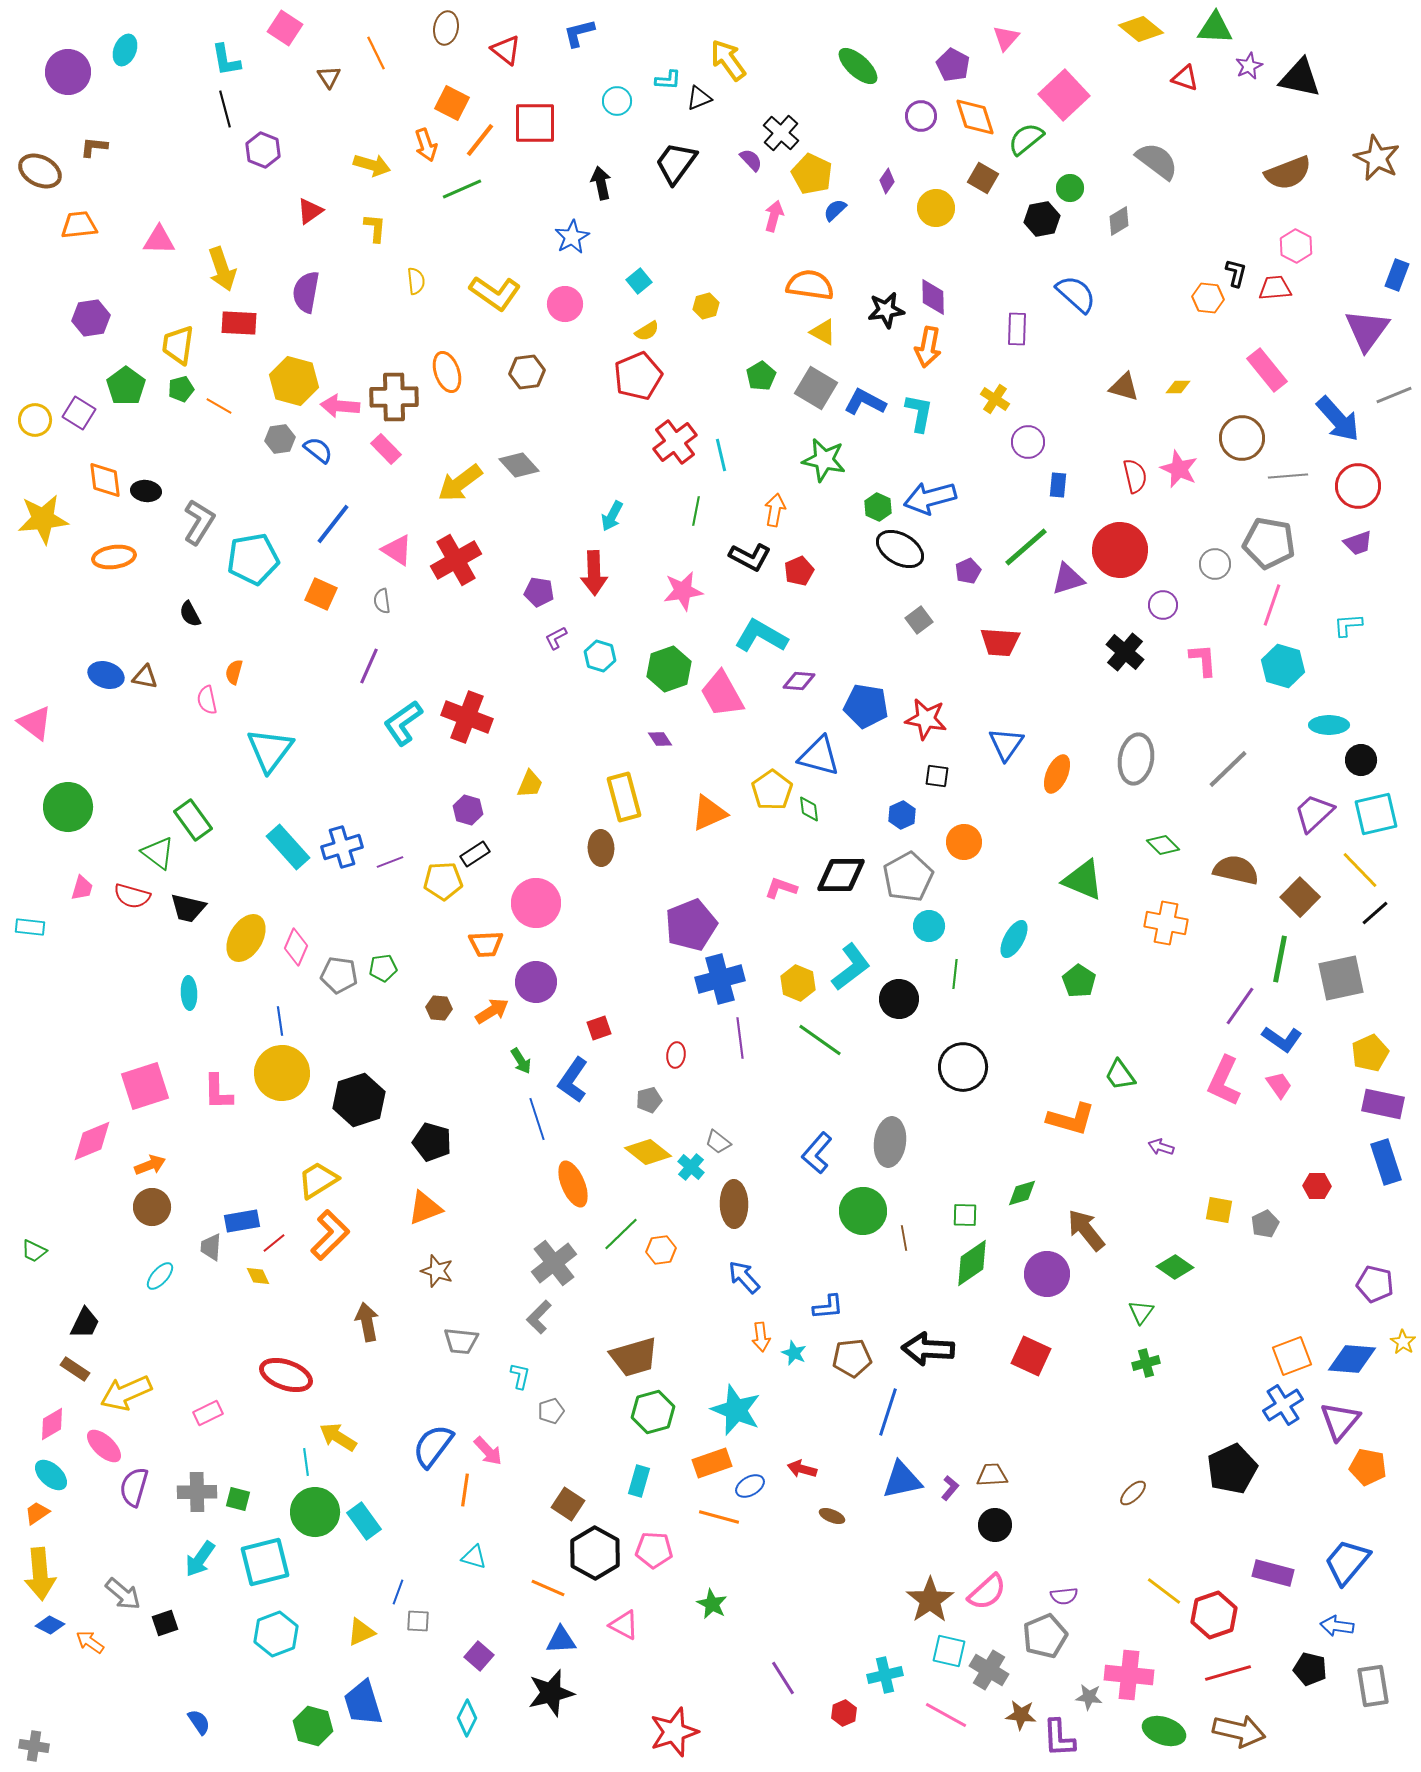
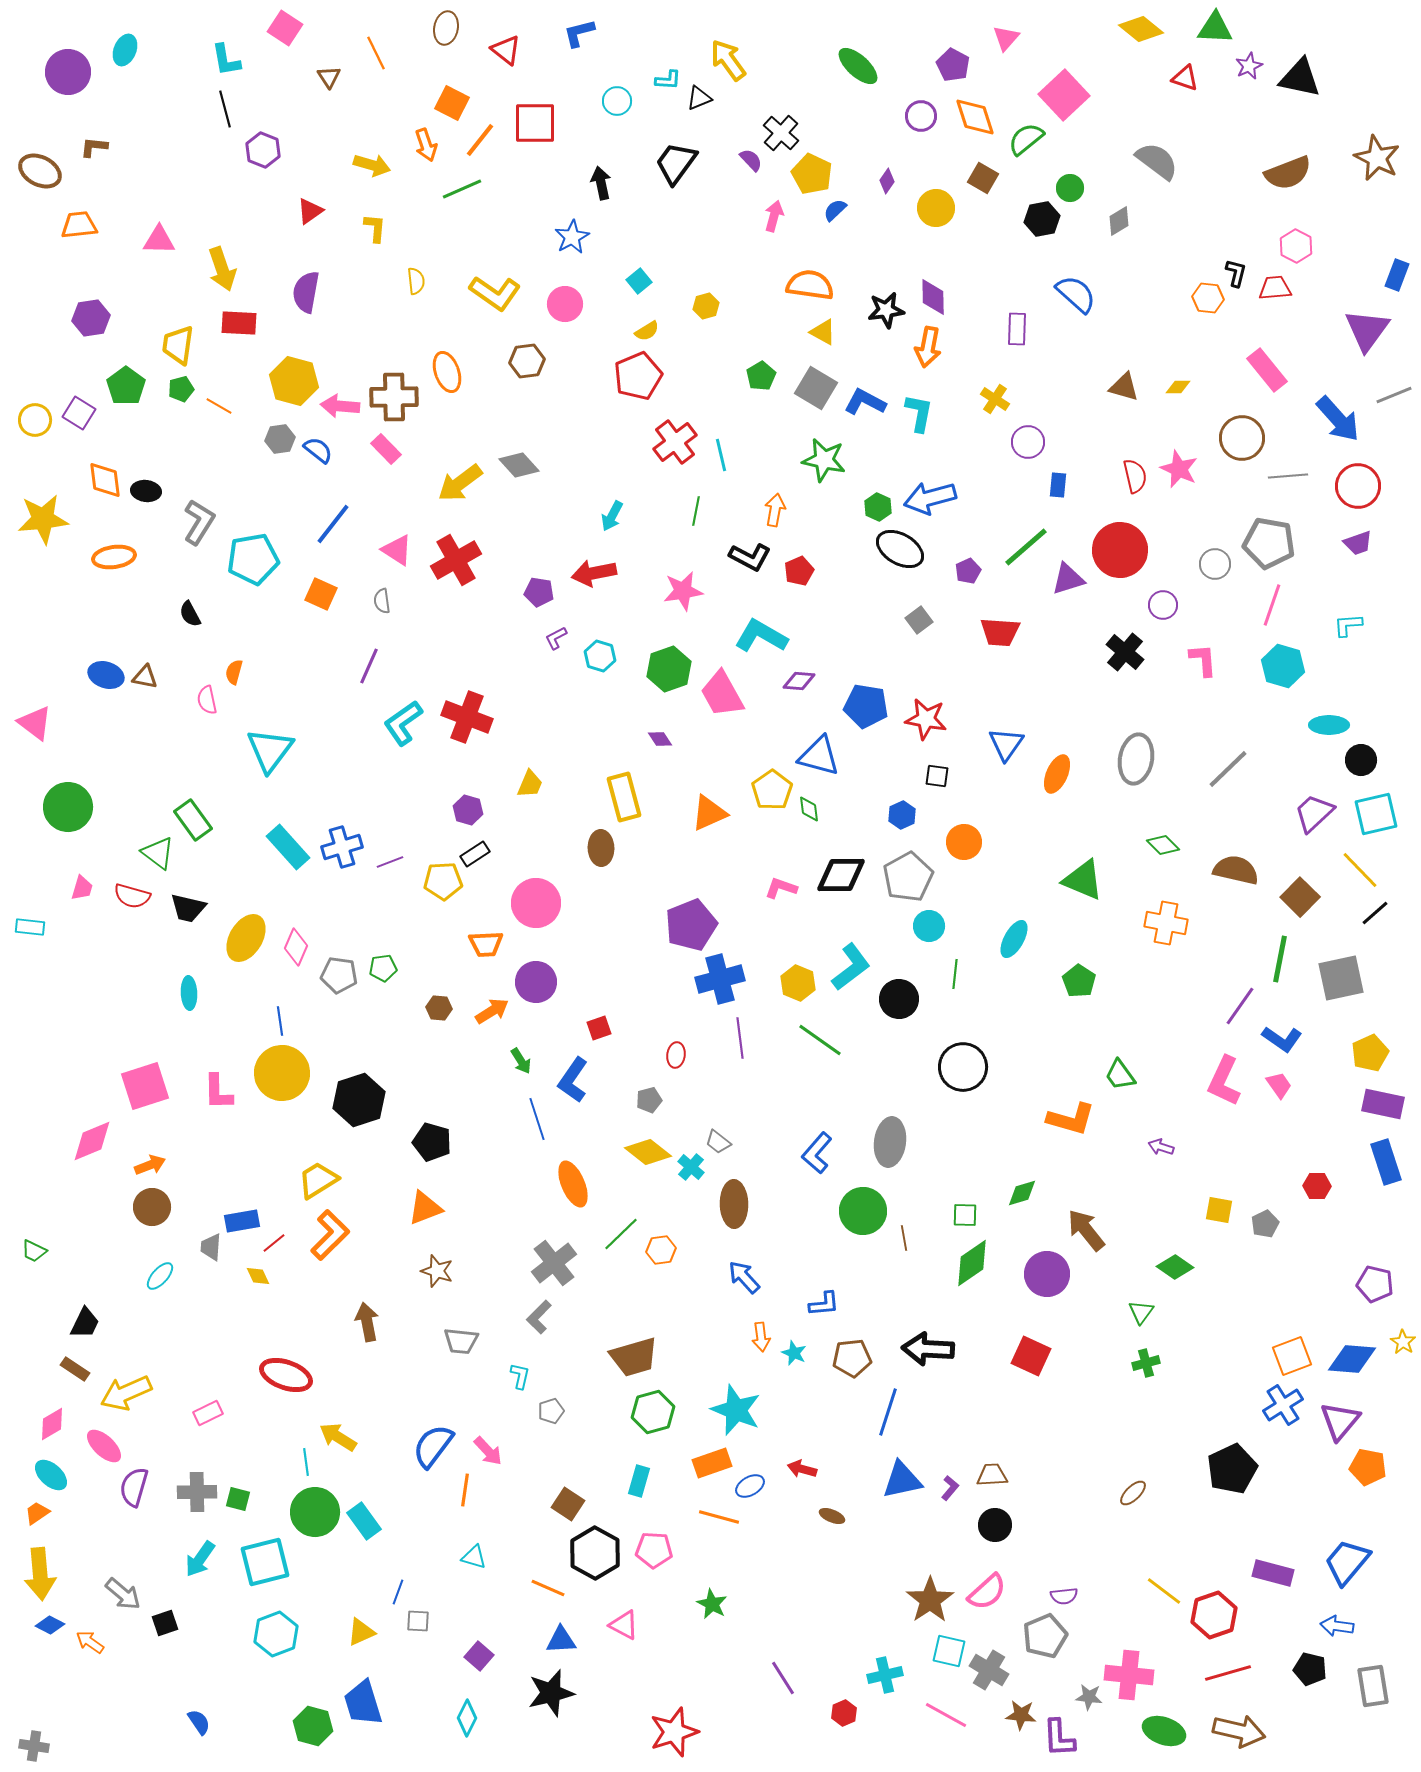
brown hexagon at (527, 372): moved 11 px up
red arrow at (594, 573): rotated 81 degrees clockwise
red trapezoid at (1000, 642): moved 10 px up
blue L-shape at (828, 1307): moved 4 px left, 3 px up
